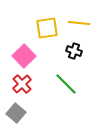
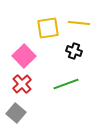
yellow square: moved 1 px right
green line: rotated 65 degrees counterclockwise
